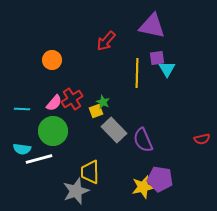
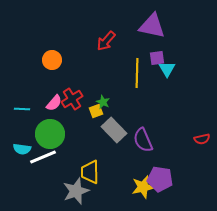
green circle: moved 3 px left, 3 px down
white line: moved 4 px right, 2 px up; rotated 8 degrees counterclockwise
